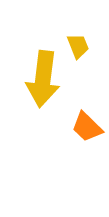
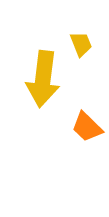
yellow trapezoid: moved 3 px right, 2 px up
